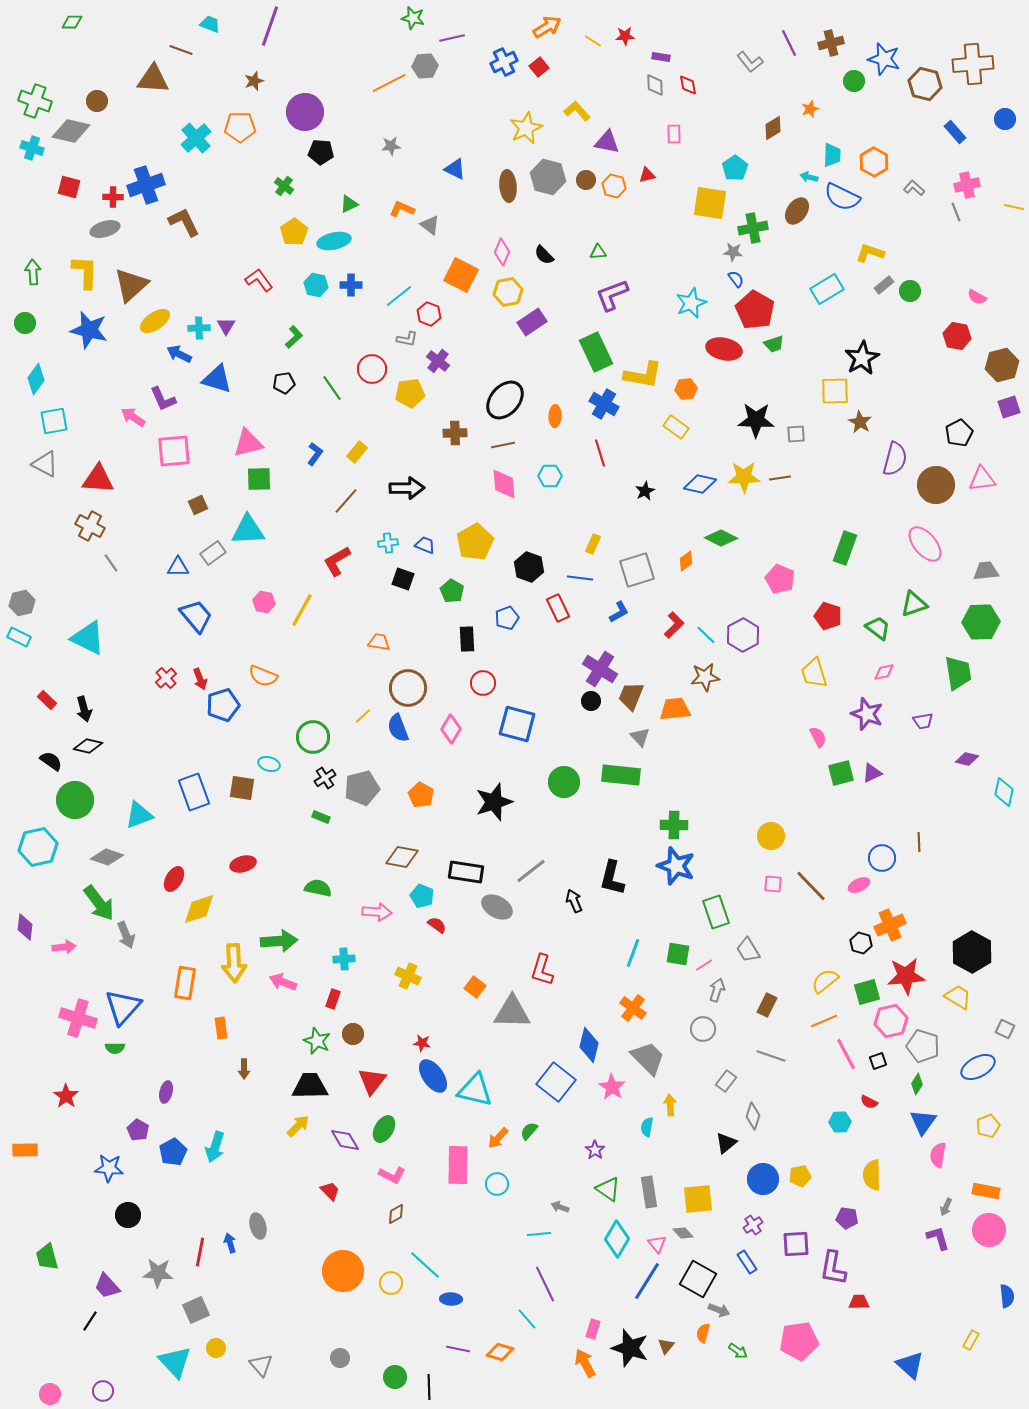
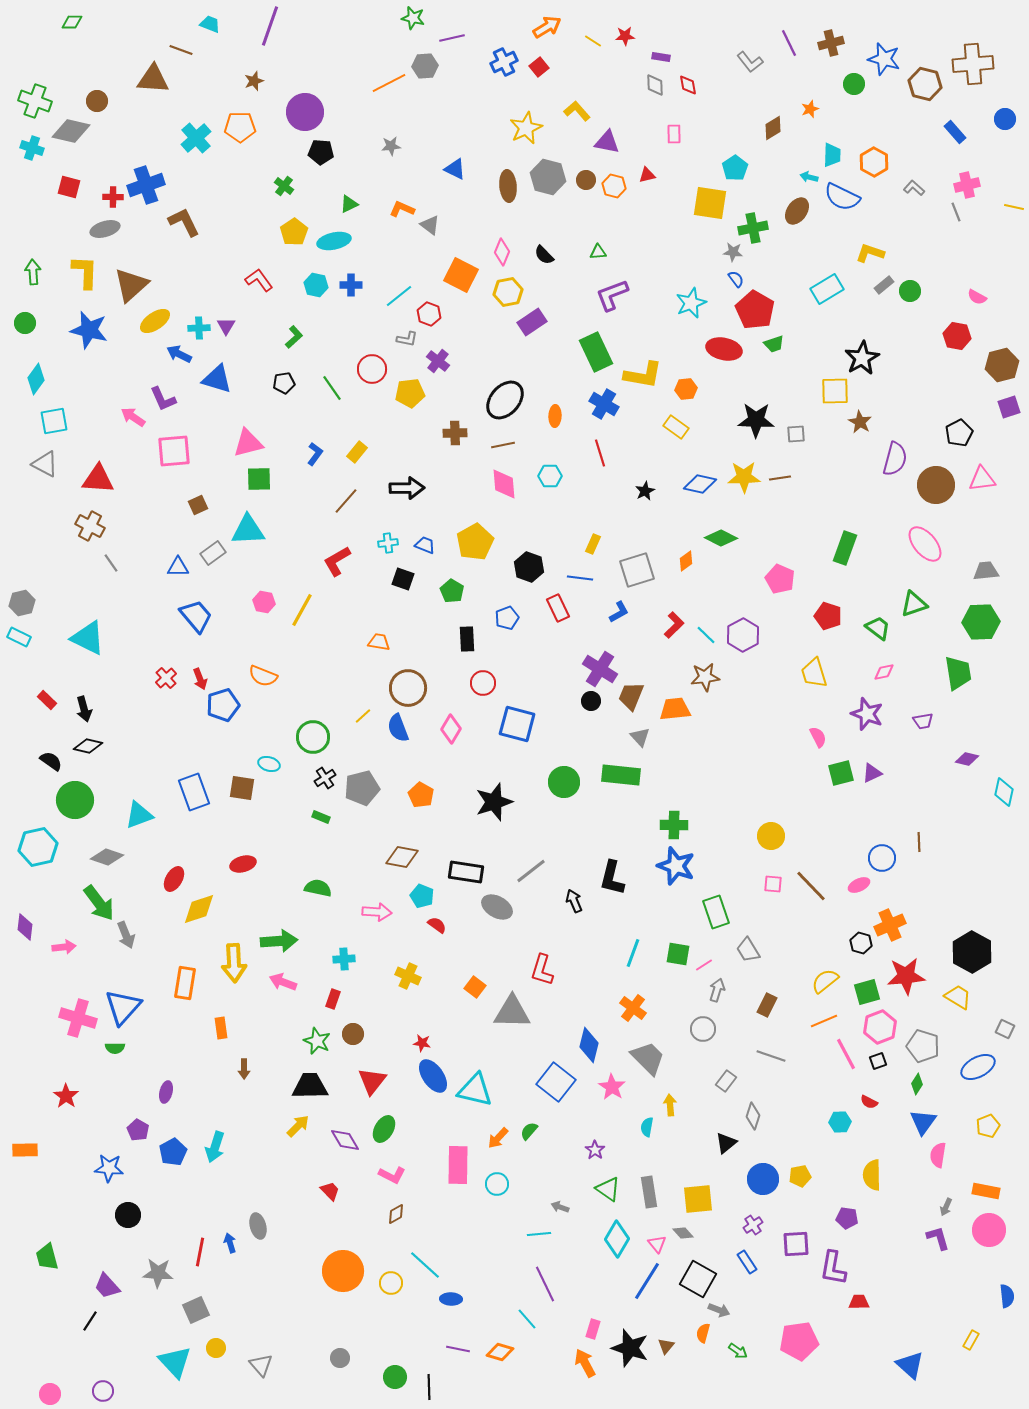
green circle at (854, 81): moved 3 px down
pink hexagon at (891, 1021): moved 11 px left, 6 px down; rotated 8 degrees counterclockwise
